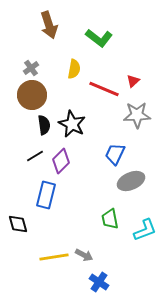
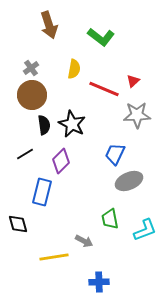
green L-shape: moved 2 px right, 1 px up
black line: moved 10 px left, 2 px up
gray ellipse: moved 2 px left
blue rectangle: moved 4 px left, 3 px up
gray arrow: moved 14 px up
blue cross: rotated 36 degrees counterclockwise
